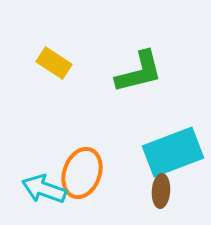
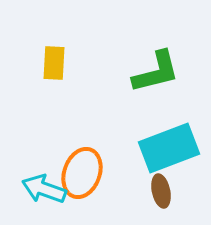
yellow rectangle: rotated 60 degrees clockwise
green L-shape: moved 17 px right
cyan rectangle: moved 4 px left, 4 px up
brown ellipse: rotated 16 degrees counterclockwise
